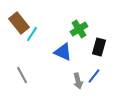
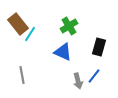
brown rectangle: moved 1 px left, 1 px down
green cross: moved 10 px left, 3 px up
cyan line: moved 2 px left
gray line: rotated 18 degrees clockwise
